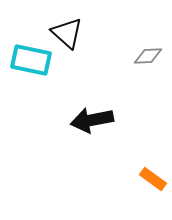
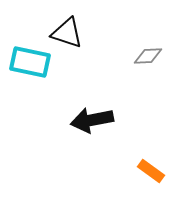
black triangle: rotated 24 degrees counterclockwise
cyan rectangle: moved 1 px left, 2 px down
orange rectangle: moved 2 px left, 8 px up
